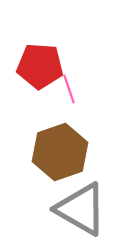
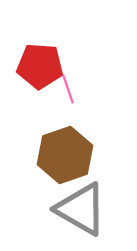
pink line: moved 1 px left
brown hexagon: moved 5 px right, 3 px down
